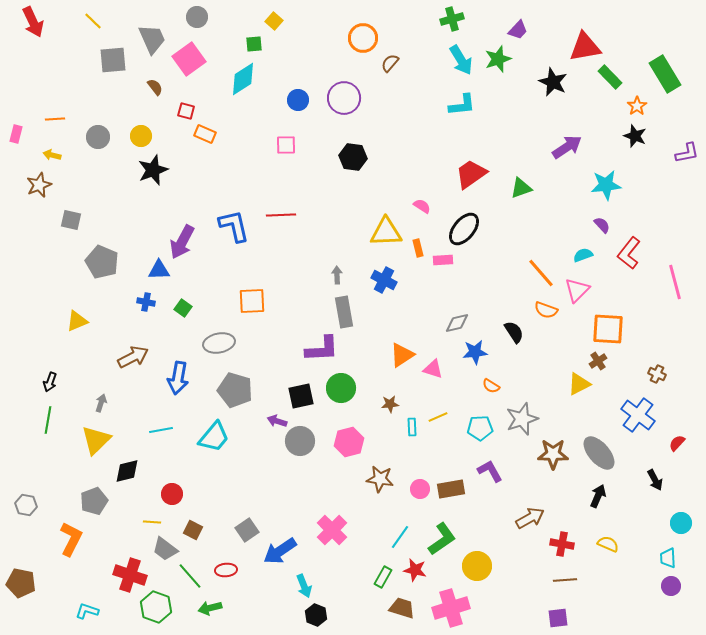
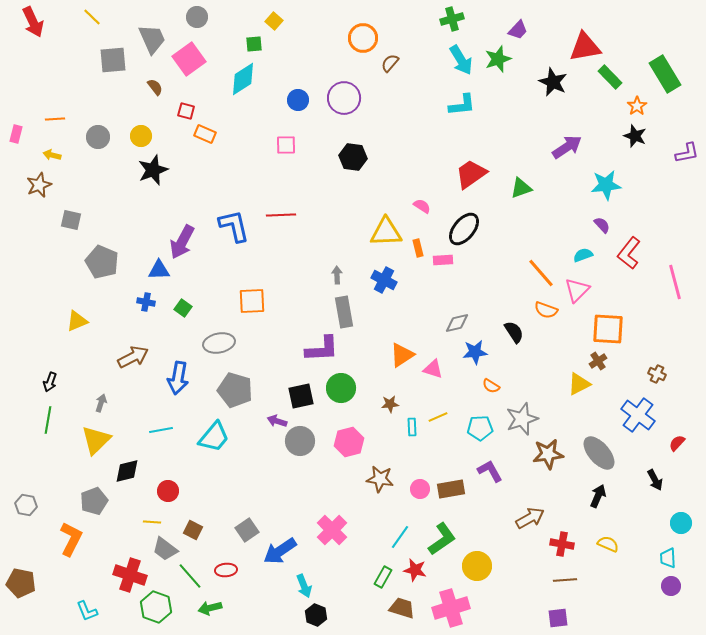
yellow line at (93, 21): moved 1 px left, 4 px up
brown star at (553, 454): moved 5 px left; rotated 8 degrees counterclockwise
red circle at (172, 494): moved 4 px left, 3 px up
cyan L-shape at (87, 611): rotated 130 degrees counterclockwise
